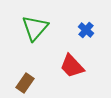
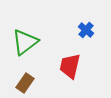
green triangle: moved 10 px left, 14 px down; rotated 12 degrees clockwise
red trapezoid: moved 2 px left; rotated 56 degrees clockwise
